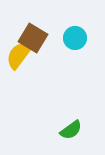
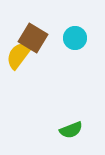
green semicircle: rotated 15 degrees clockwise
